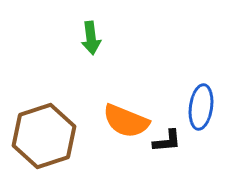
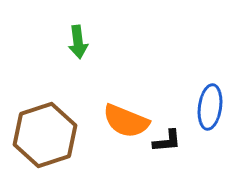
green arrow: moved 13 px left, 4 px down
blue ellipse: moved 9 px right
brown hexagon: moved 1 px right, 1 px up
